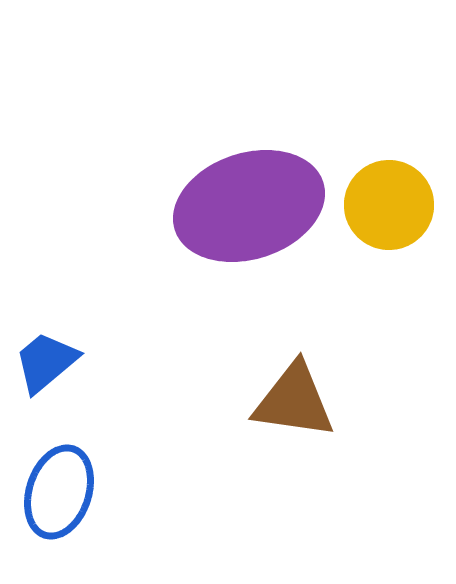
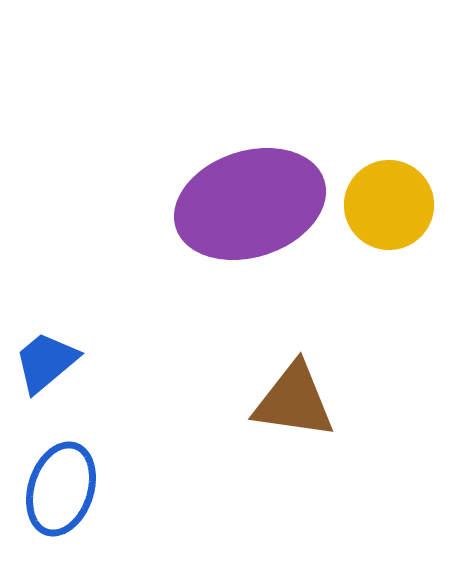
purple ellipse: moved 1 px right, 2 px up
blue ellipse: moved 2 px right, 3 px up
